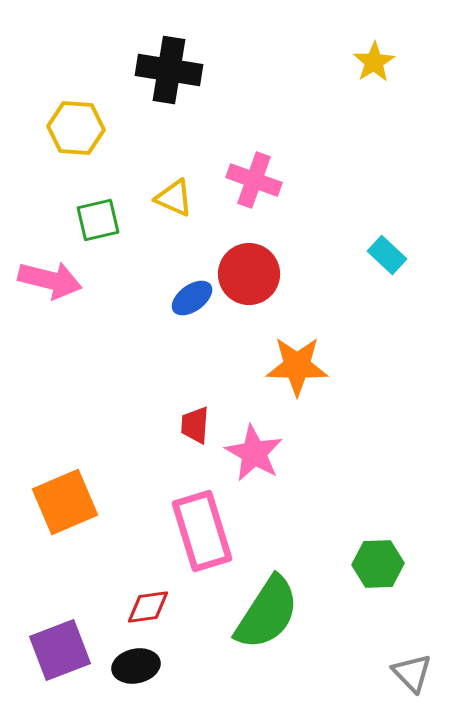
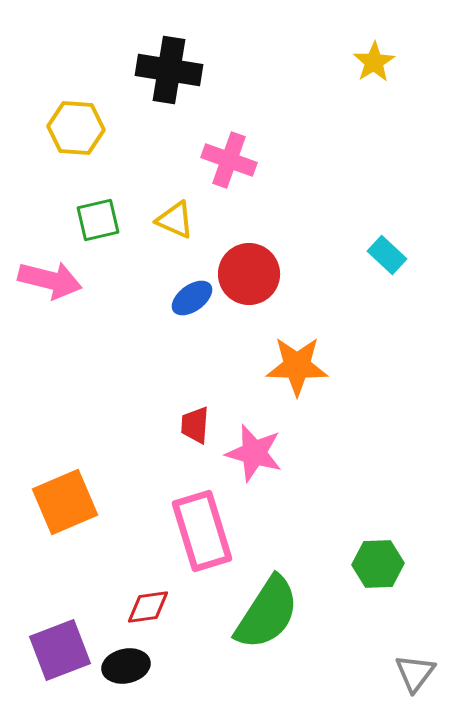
pink cross: moved 25 px left, 20 px up
yellow triangle: moved 1 px right, 22 px down
pink star: rotated 14 degrees counterclockwise
black ellipse: moved 10 px left
gray triangle: moved 3 px right; rotated 21 degrees clockwise
